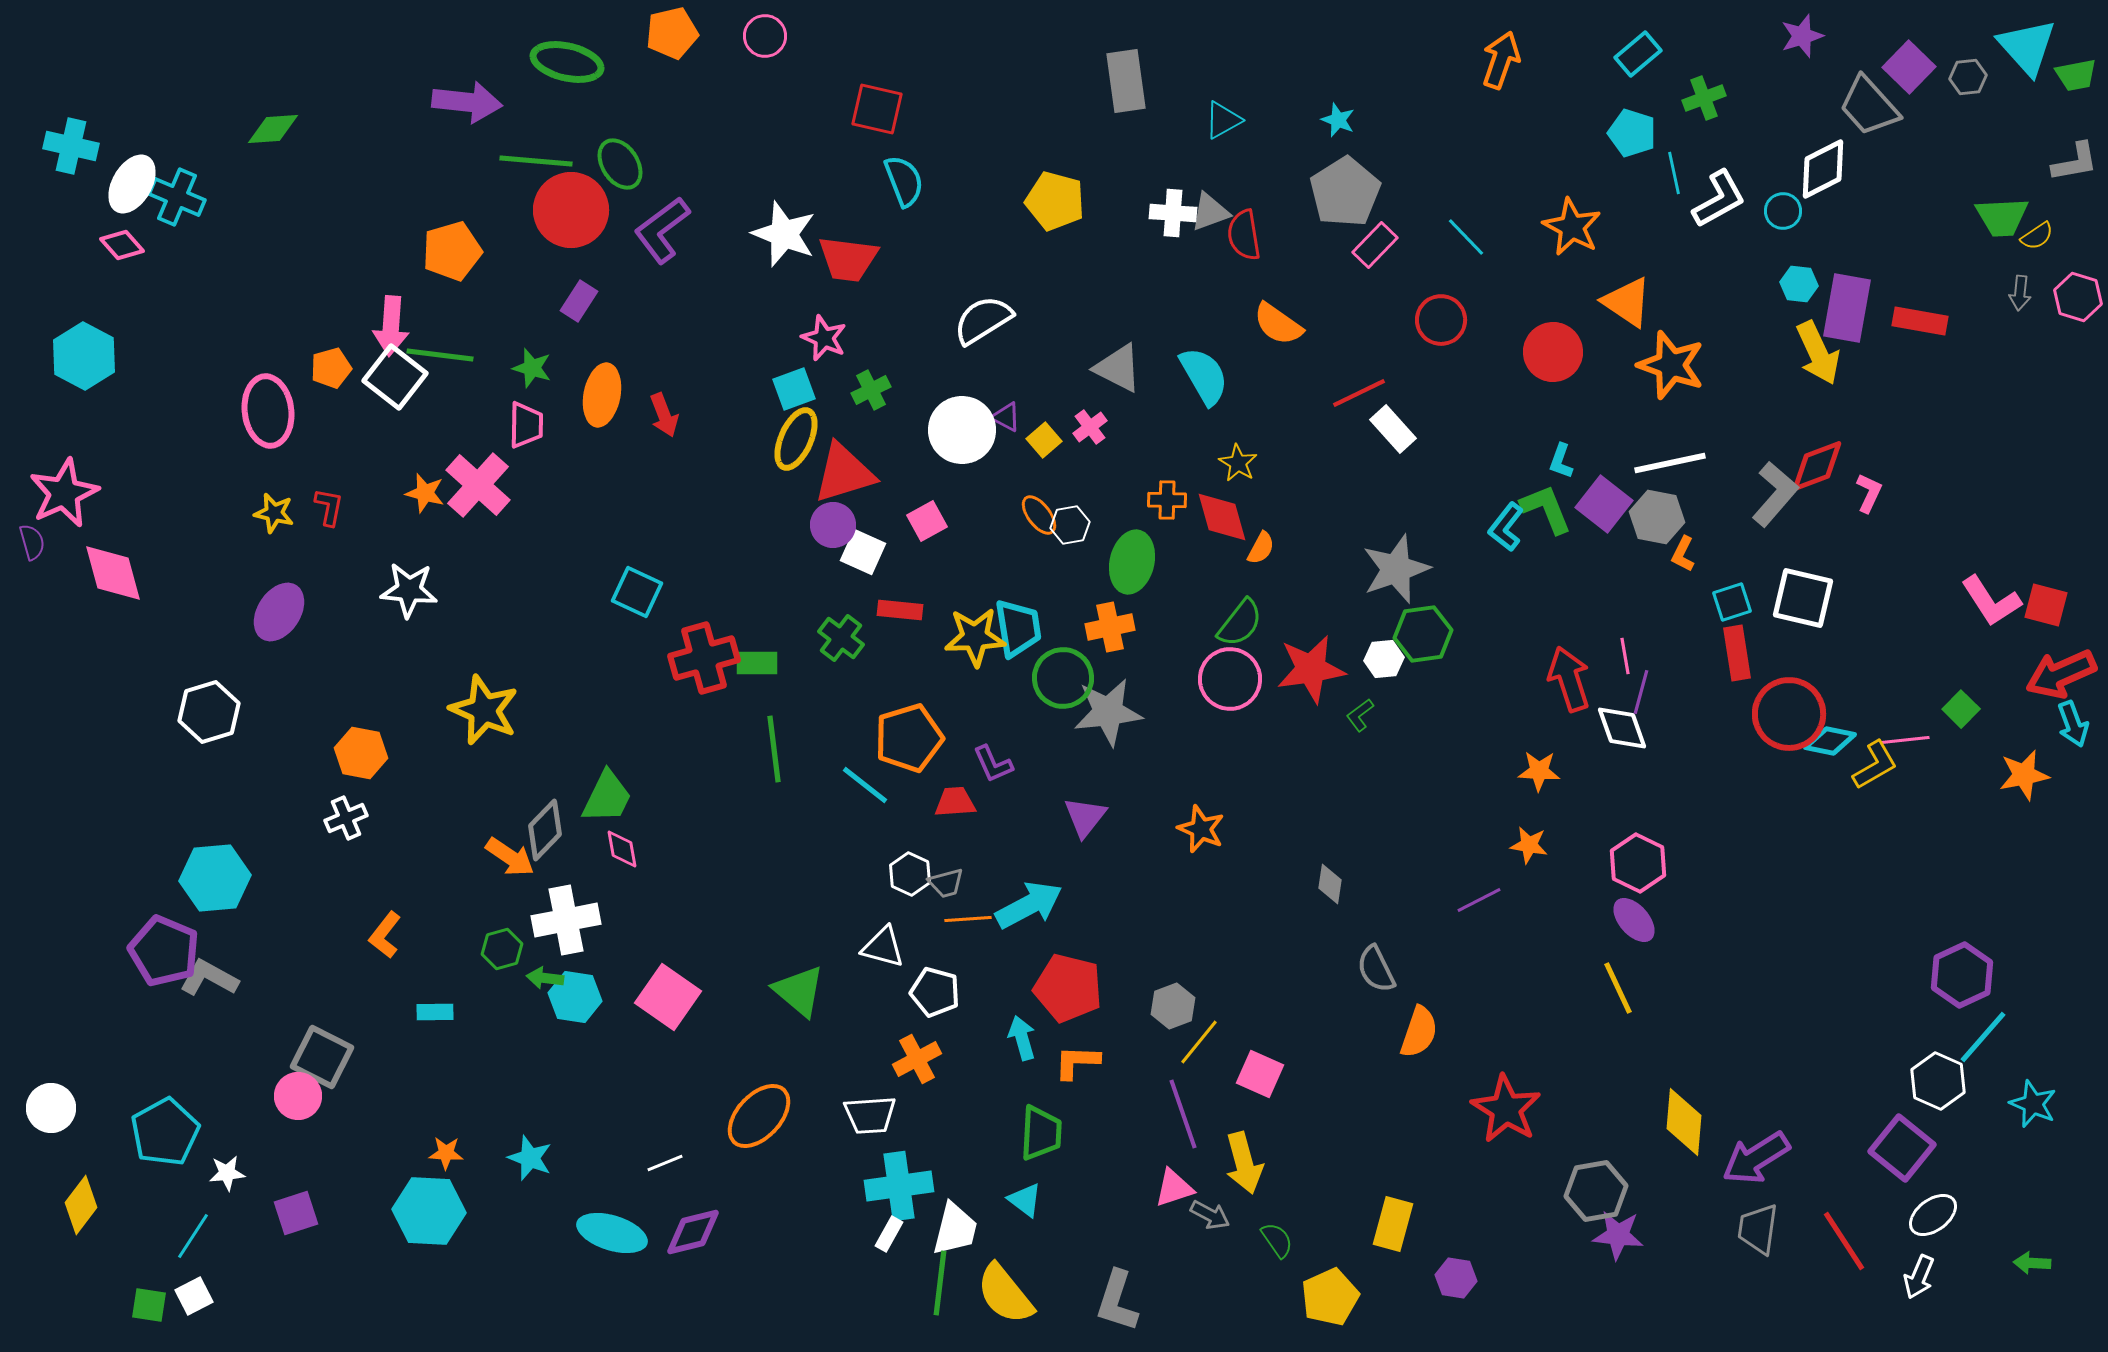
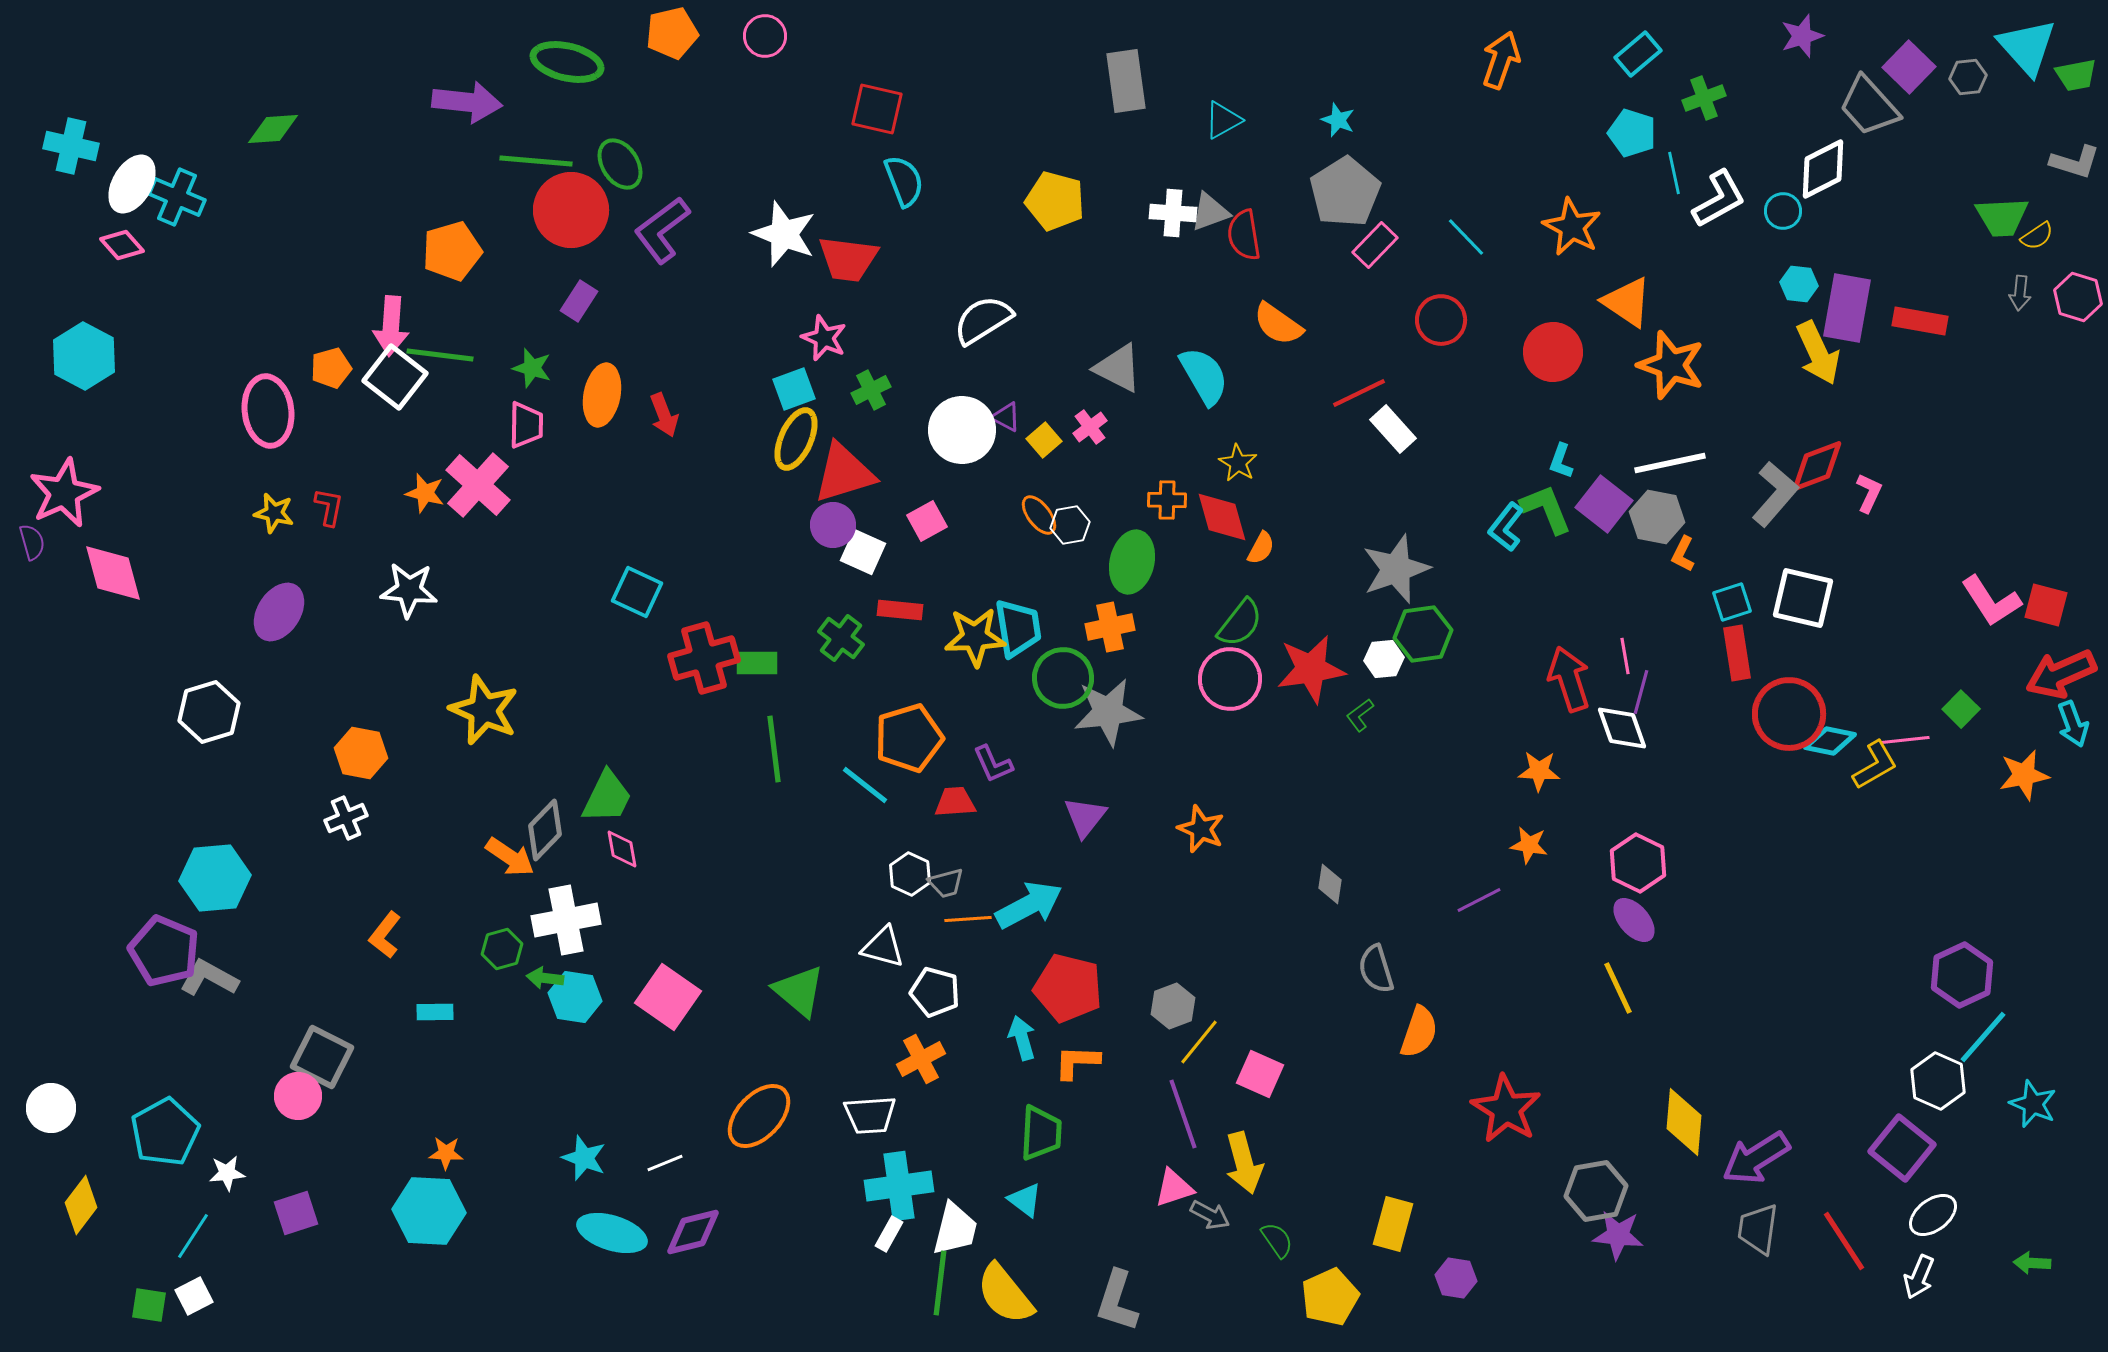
gray L-shape at (2075, 162): rotated 27 degrees clockwise
gray semicircle at (1376, 969): rotated 9 degrees clockwise
orange cross at (917, 1059): moved 4 px right
cyan star at (530, 1158): moved 54 px right
